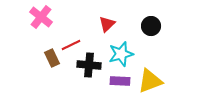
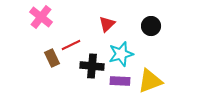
black cross: moved 3 px right, 1 px down
